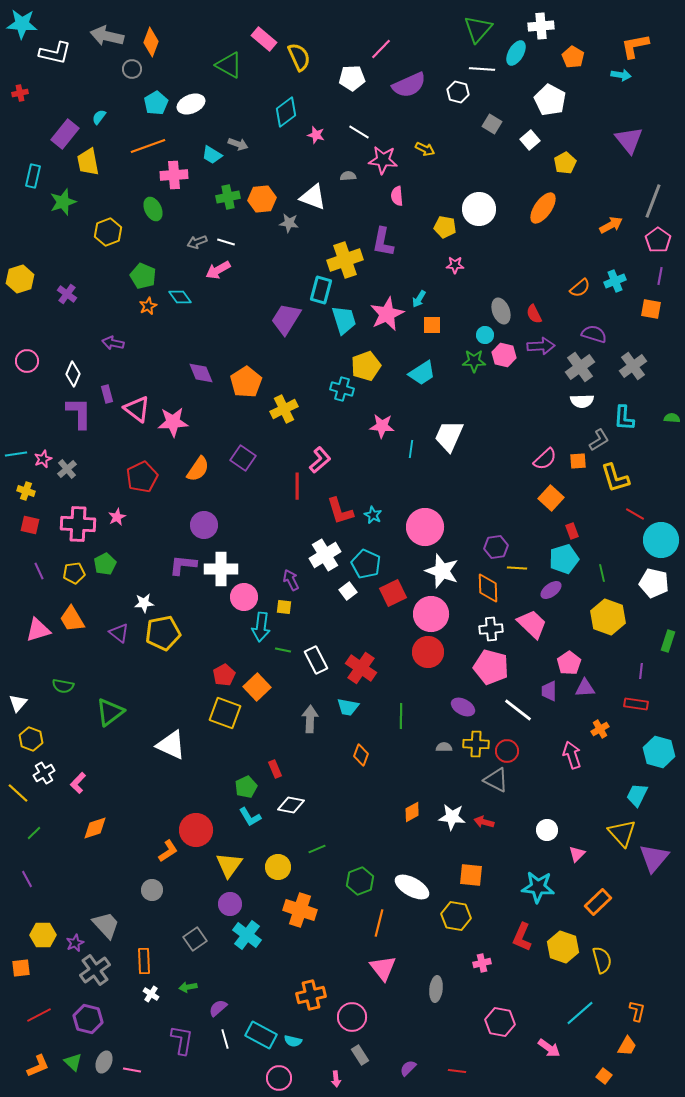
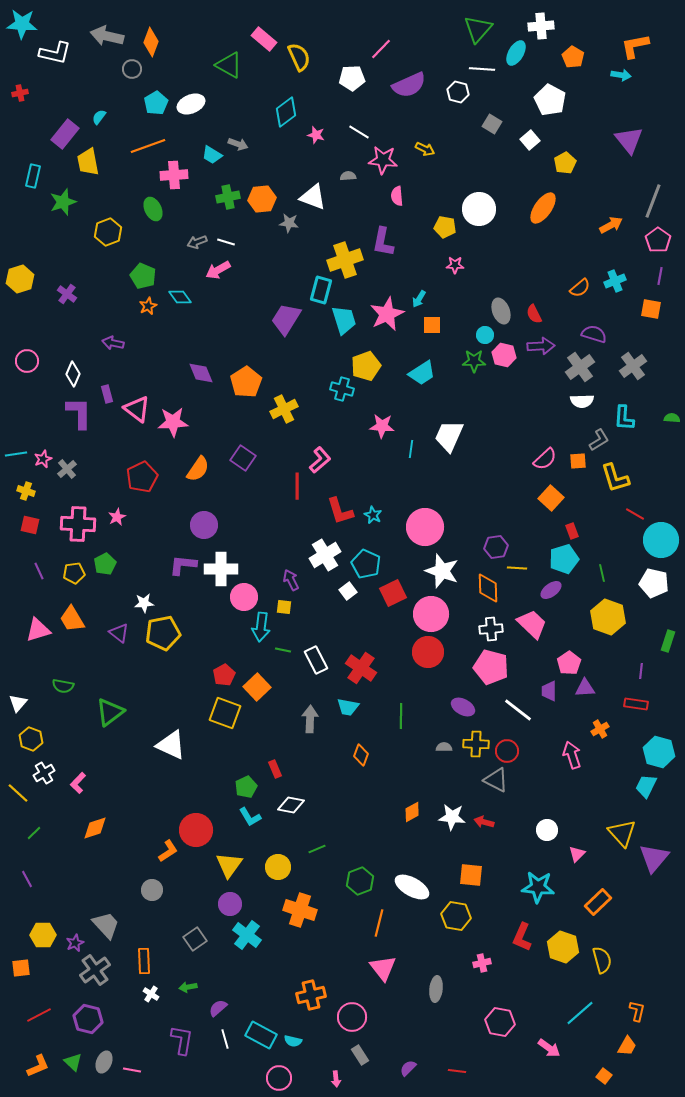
cyan trapezoid at (637, 795): moved 9 px right, 9 px up
